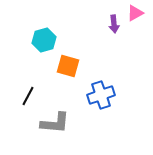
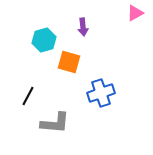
purple arrow: moved 31 px left, 3 px down
orange square: moved 1 px right, 4 px up
blue cross: moved 2 px up
